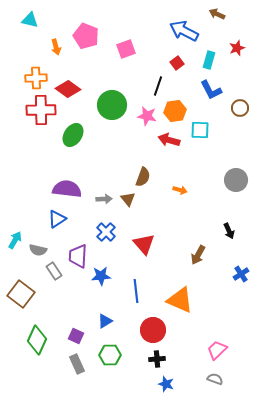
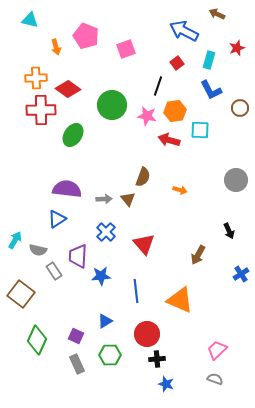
red circle at (153, 330): moved 6 px left, 4 px down
